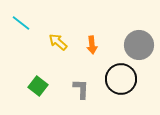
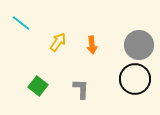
yellow arrow: rotated 84 degrees clockwise
black circle: moved 14 px right
